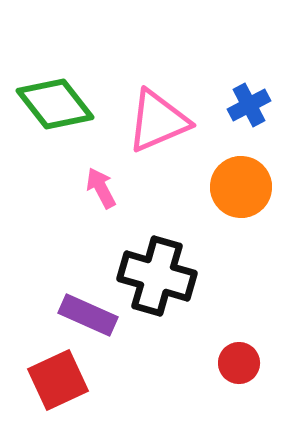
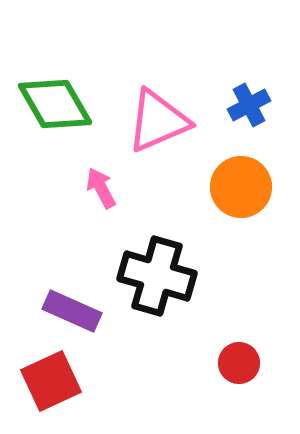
green diamond: rotated 8 degrees clockwise
purple rectangle: moved 16 px left, 4 px up
red square: moved 7 px left, 1 px down
